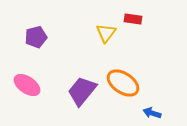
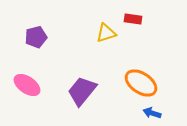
yellow triangle: rotated 35 degrees clockwise
orange ellipse: moved 18 px right
